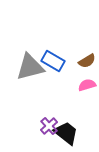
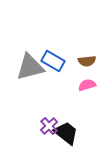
brown semicircle: rotated 24 degrees clockwise
